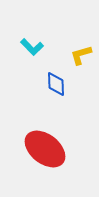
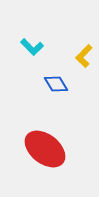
yellow L-shape: moved 3 px right, 1 px down; rotated 30 degrees counterclockwise
blue diamond: rotated 30 degrees counterclockwise
